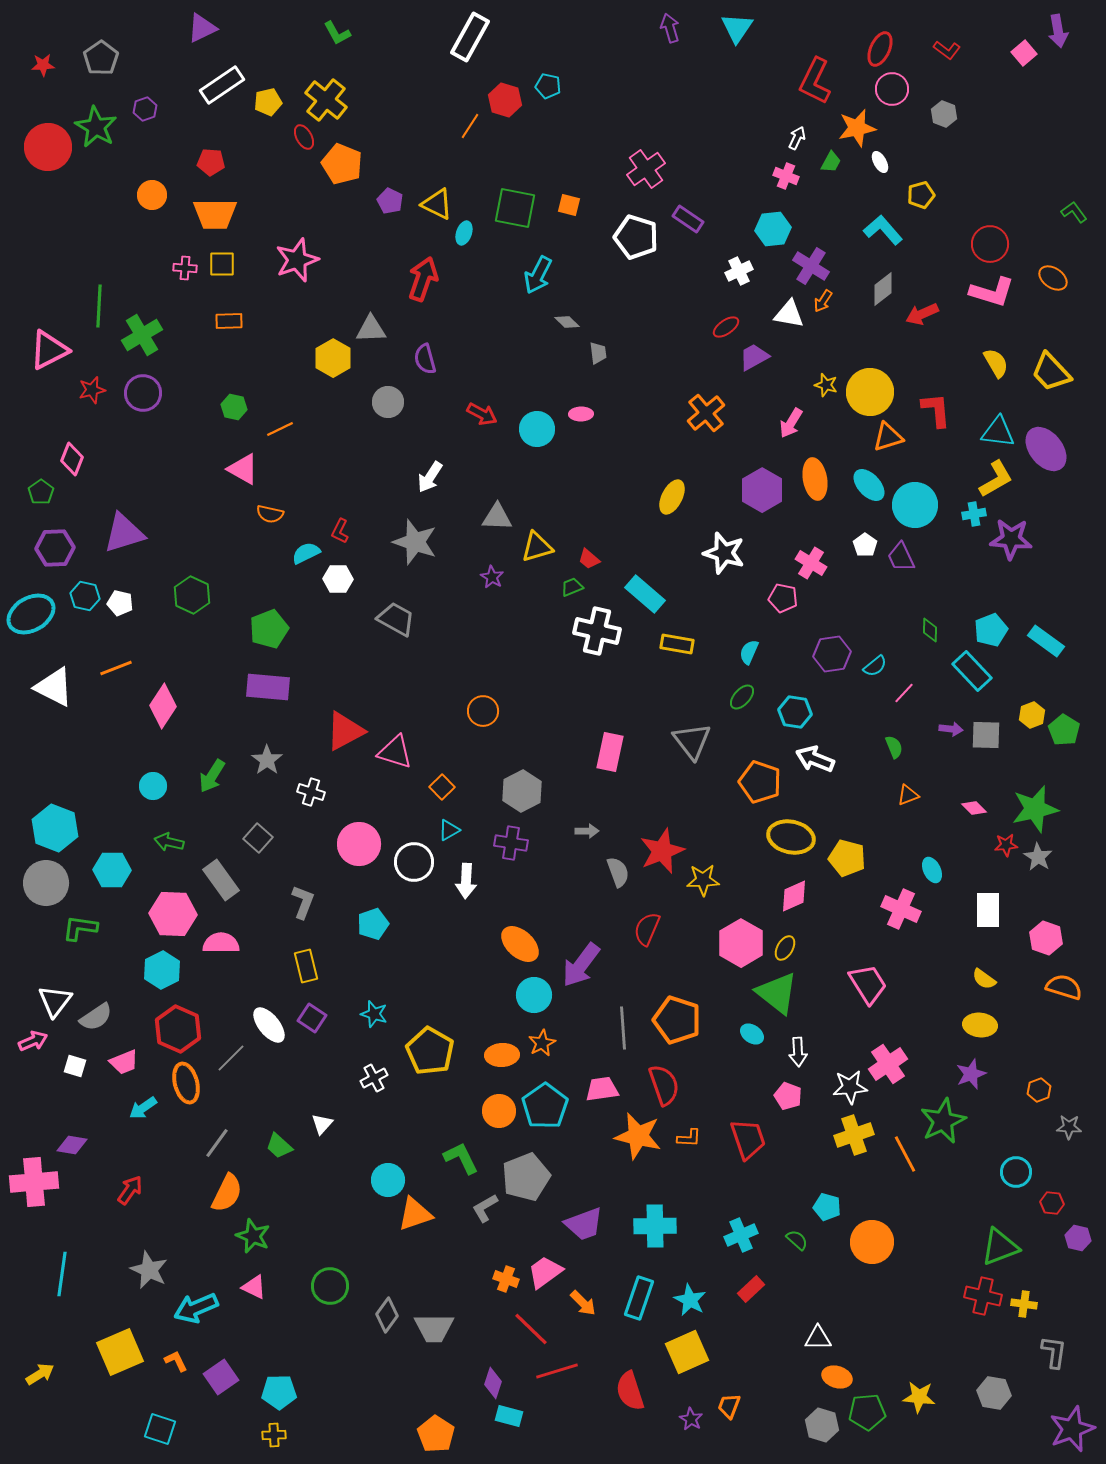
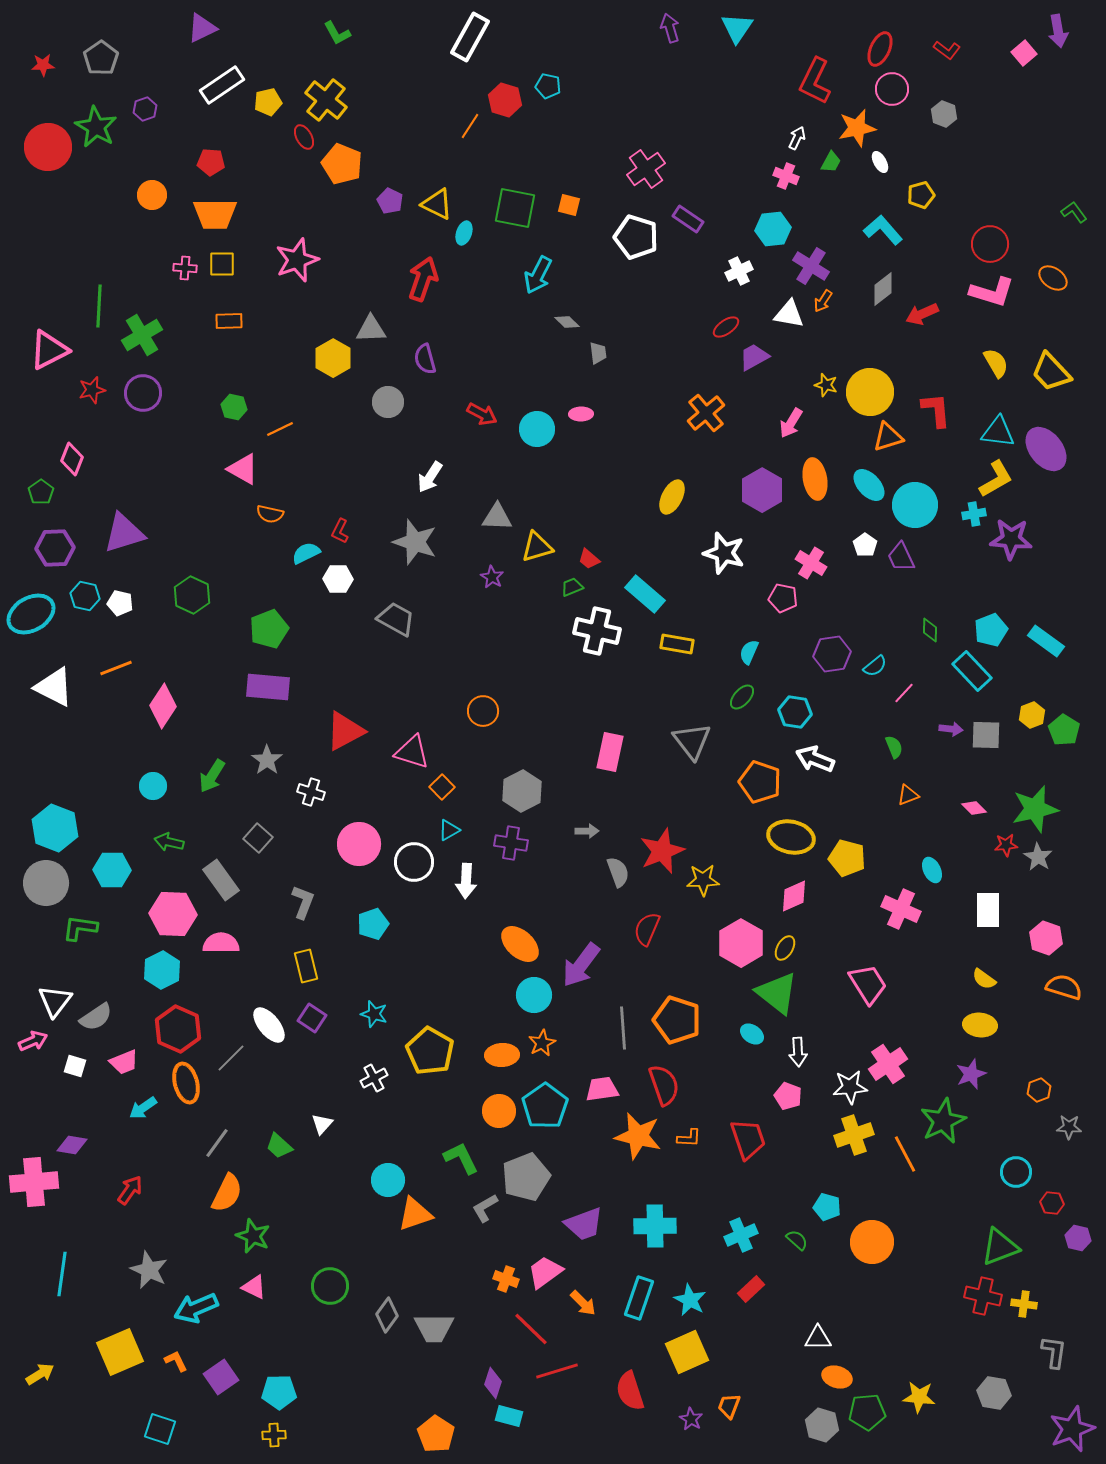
pink triangle at (395, 752): moved 17 px right
